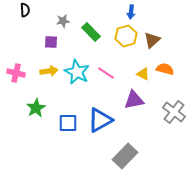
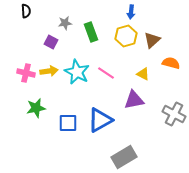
black semicircle: moved 1 px right, 1 px down
gray star: moved 2 px right, 2 px down
green rectangle: rotated 24 degrees clockwise
purple square: rotated 24 degrees clockwise
orange semicircle: moved 6 px right, 6 px up
pink cross: moved 10 px right
green star: rotated 18 degrees clockwise
gray cross: moved 2 px down; rotated 10 degrees counterclockwise
gray rectangle: moved 1 px left, 1 px down; rotated 15 degrees clockwise
